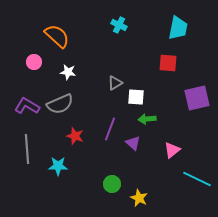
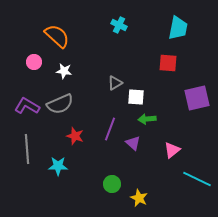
white star: moved 4 px left, 1 px up
